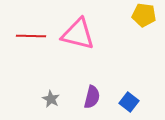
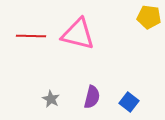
yellow pentagon: moved 5 px right, 2 px down
